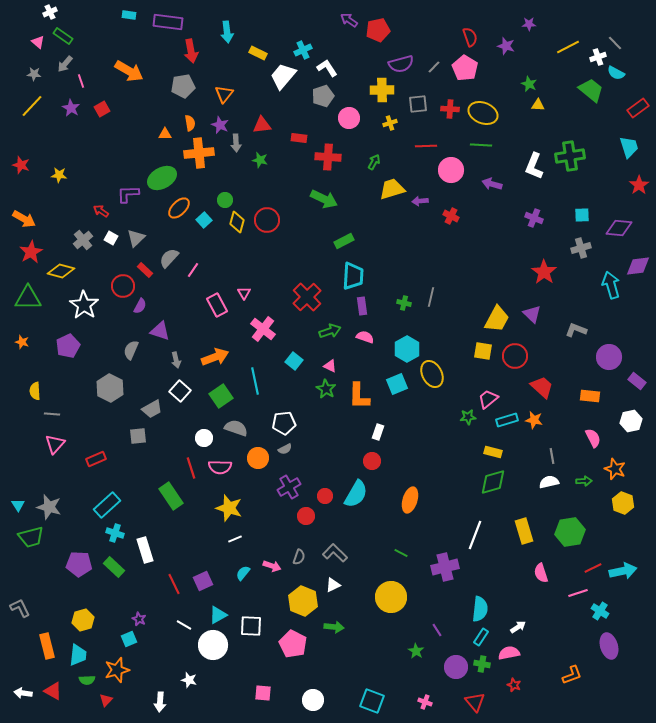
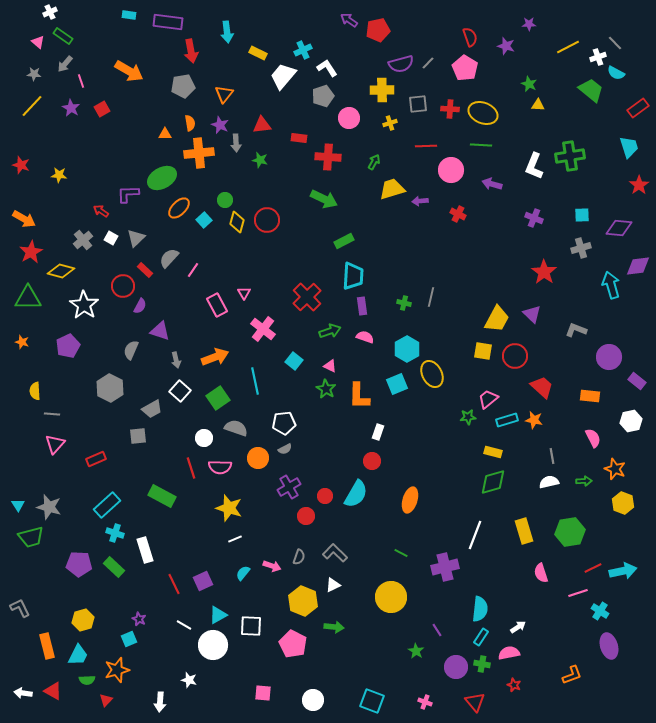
gray line at (434, 67): moved 6 px left, 4 px up
red cross at (451, 216): moved 7 px right, 2 px up
green square at (221, 396): moved 3 px left, 2 px down
green rectangle at (171, 496): moved 9 px left; rotated 28 degrees counterclockwise
cyan trapezoid at (78, 655): rotated 20 degrees clockwise
